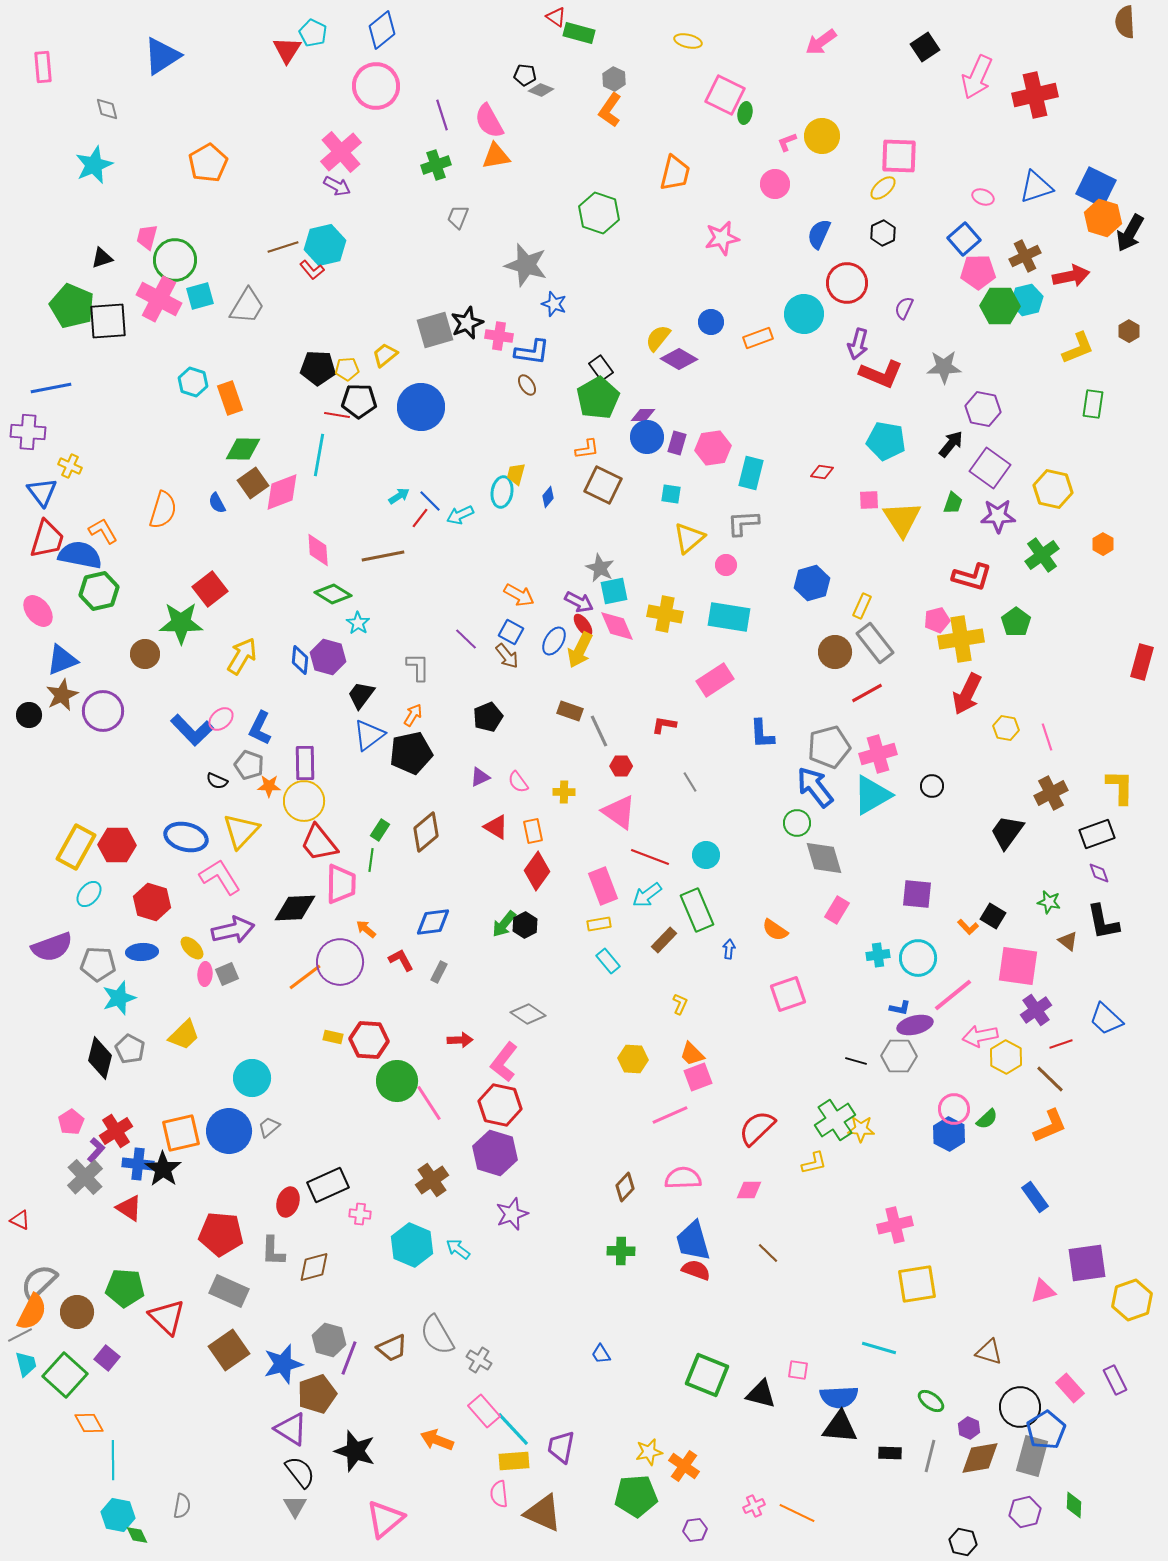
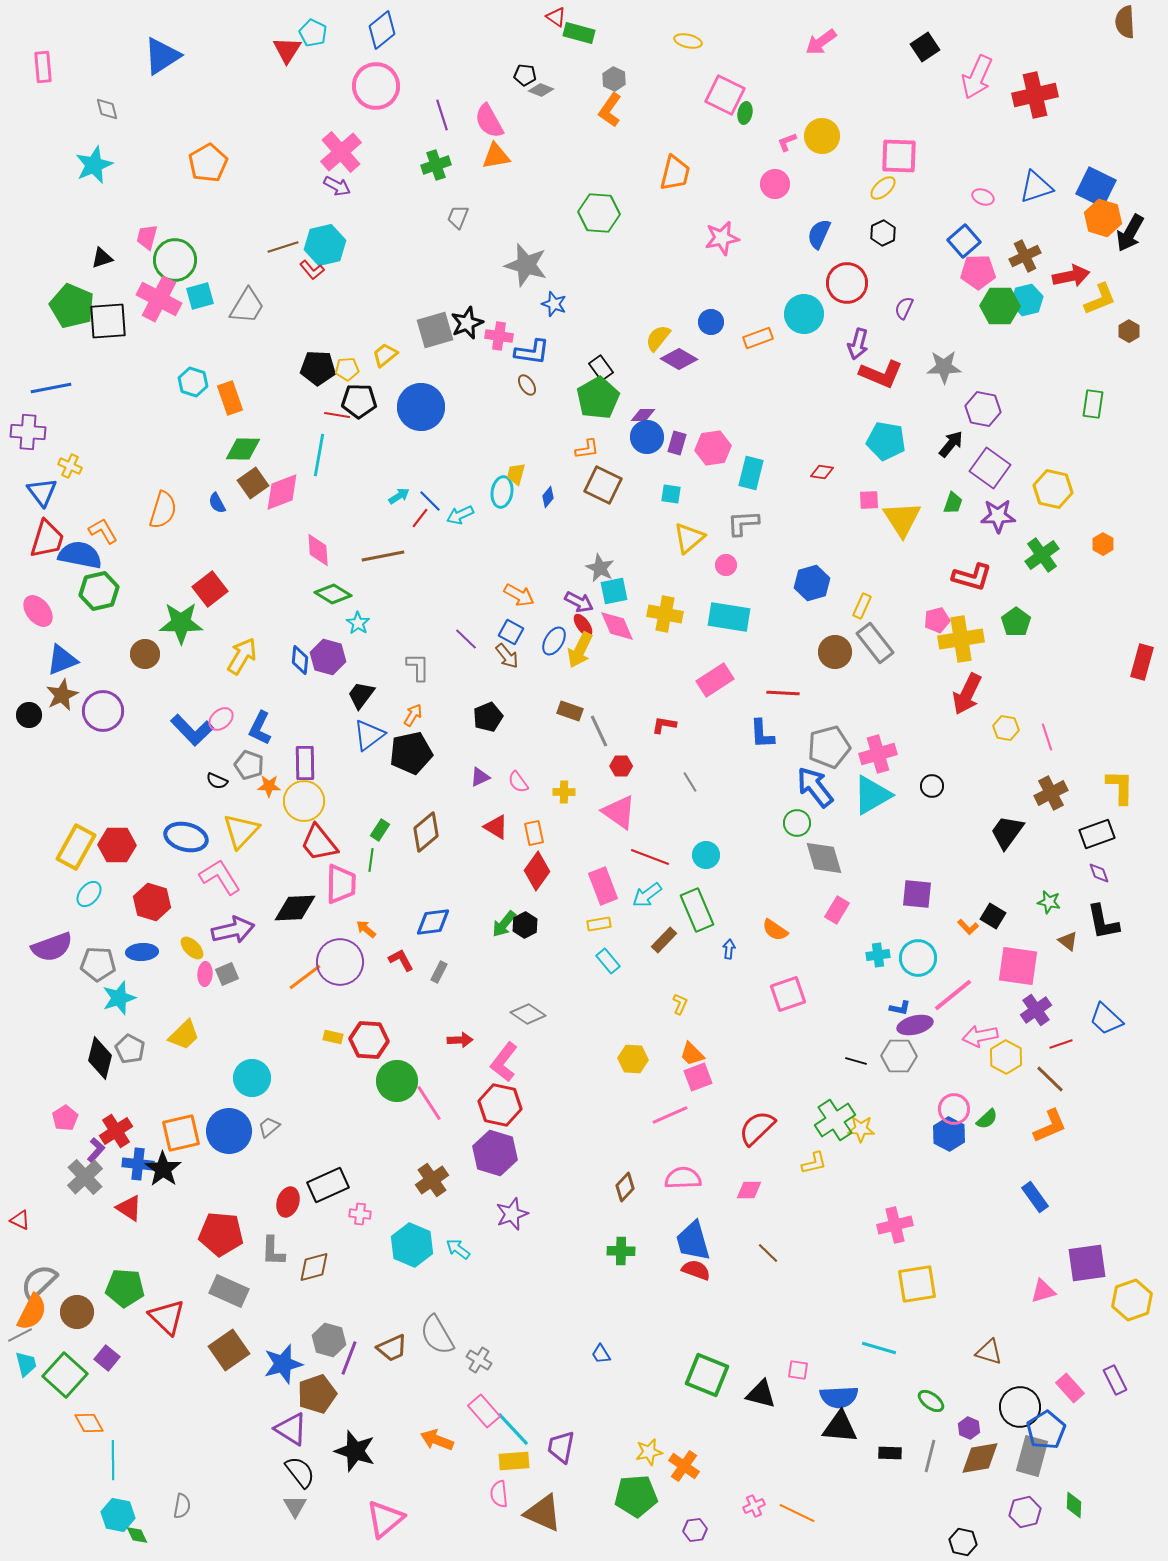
green hexagon at (599, 213): rotated 15 degrees counterclockwise
blue square at (964, 239): moved 2 px down
yellow L-shape at (1078, 348): moved 22 px right, 49 px up
red line at (867, 693): moved 84 px left; rotated 32 degrees clockwise
orange rectangle at (533, 831): moved 1 px right, 2 px down
pink pentagon at (71, 1122): moved 6 px left, 4 px up
